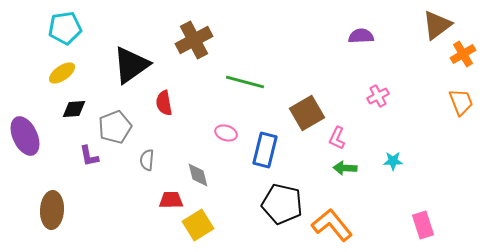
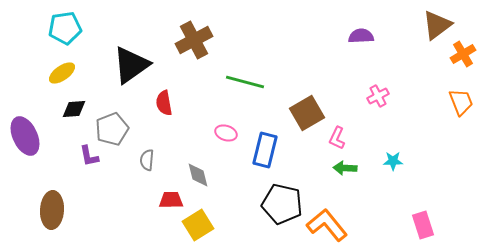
gray pentagon: moved 3 px left, 2 px down
orange L-shape: moved 5 px left
